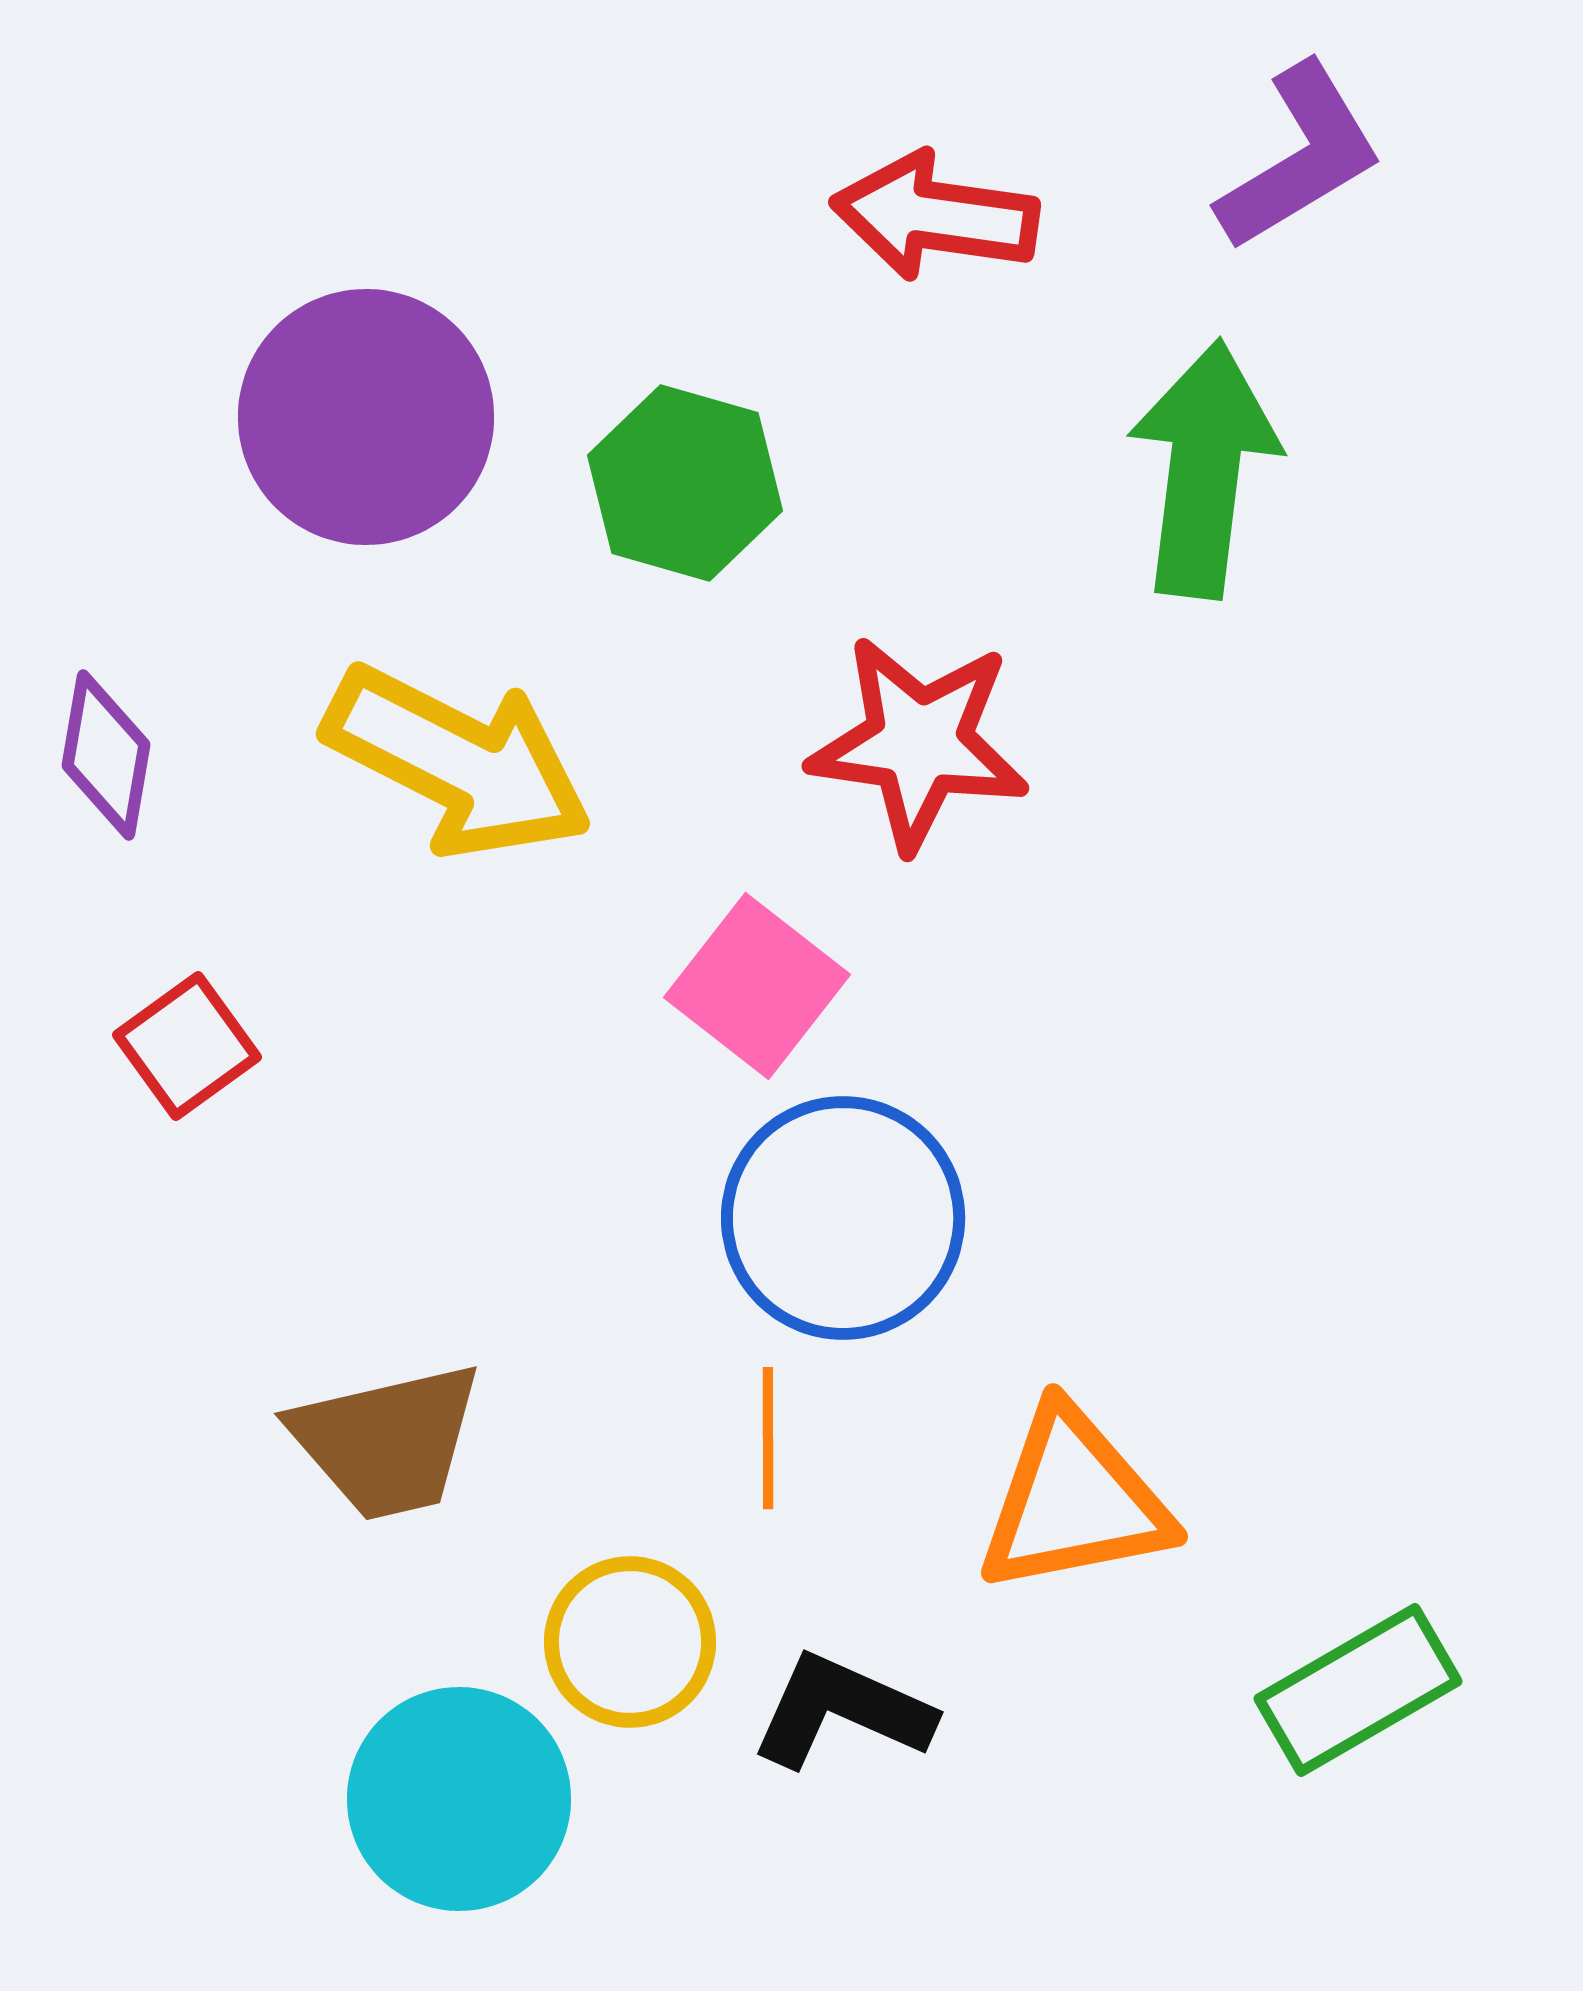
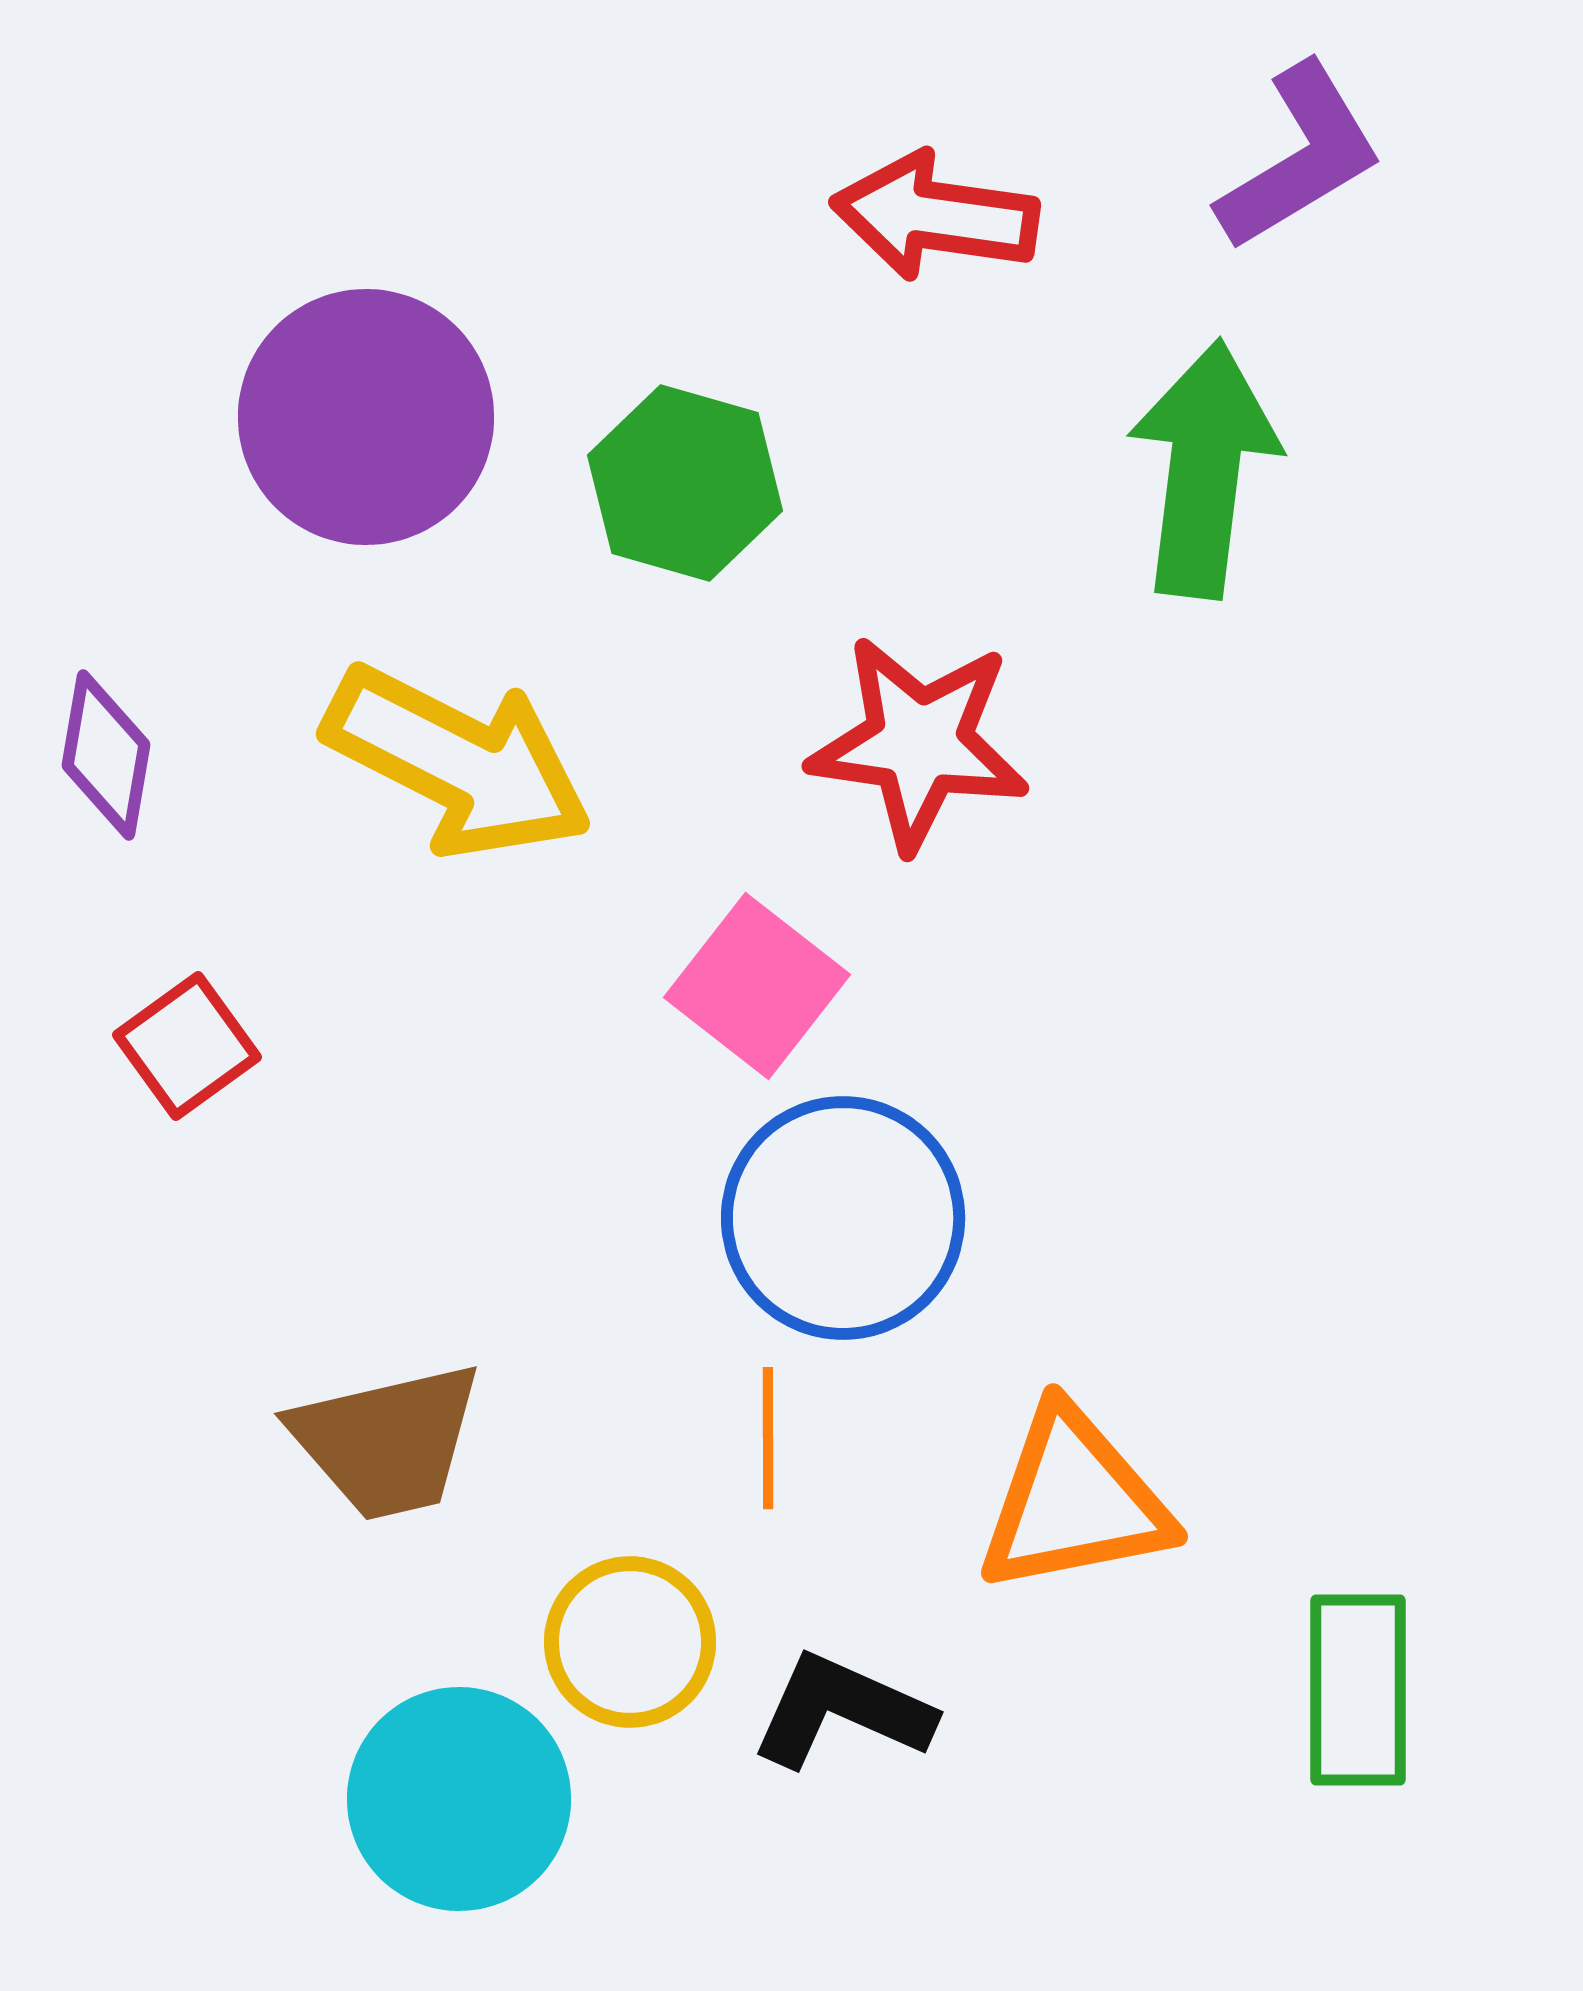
green rectangle: rotated 60 degrees counterclockwise
